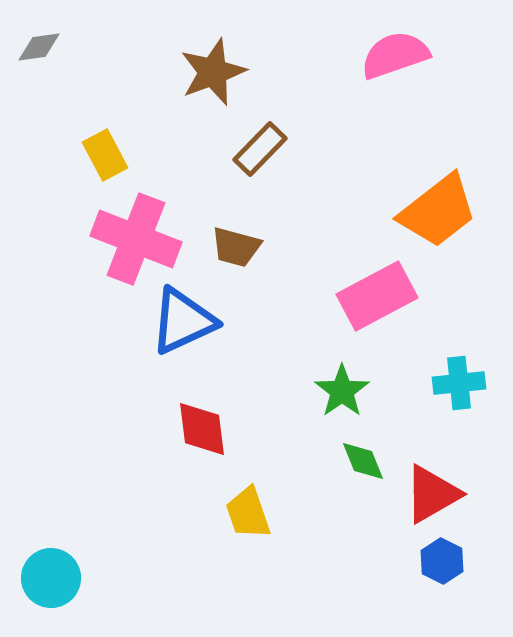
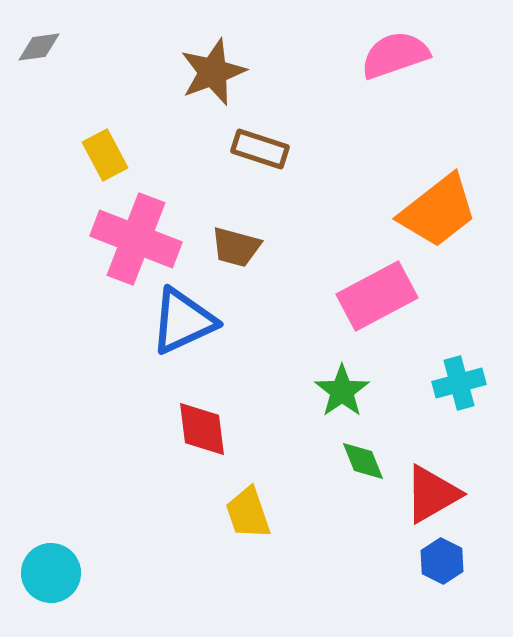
brown rectangle: rotated 64 degrees clockwise
cyan cross: rotated 9 degrees counterclockwise
cyan circle: moved 5 px up
